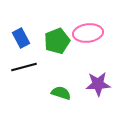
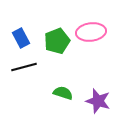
pink ellipse: moved 3 px right, 1 px up
purple star: moved 17 px down; rotated 20 degrees clockwise
green semicircle: moved 2 px right
